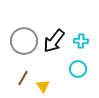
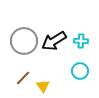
black arrow: rotated 20 degrees clockwise
cyan circle: moved 2 px right, 2 px down
brown line: rotated 14 degrees clockwise
